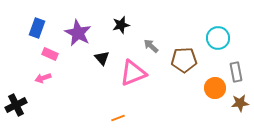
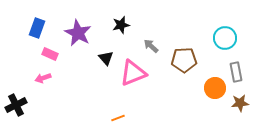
cyan circle: moved 7 px right
black triangle: moved 4 px right
